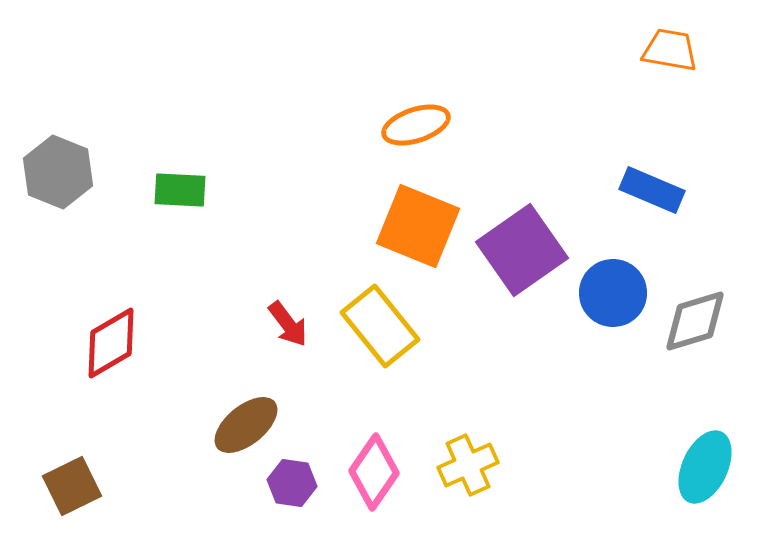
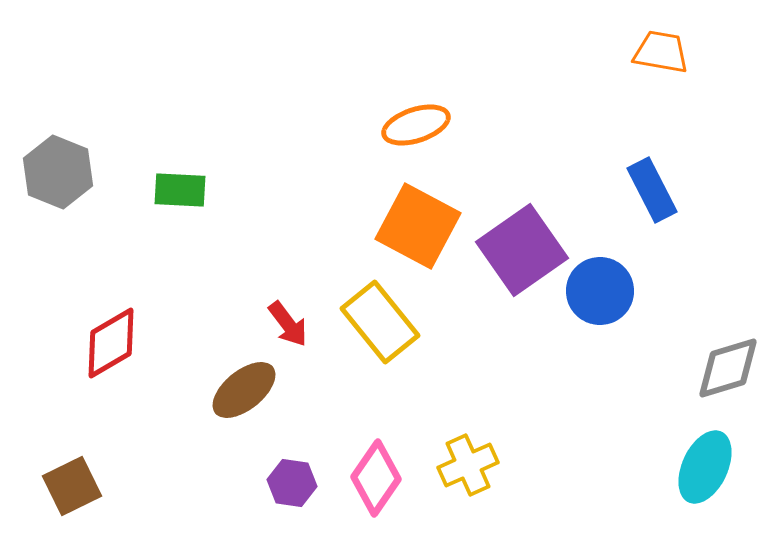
orange trapezoid: moved 9 px left, 2 px down
blue rectangle: rotated 40 degrees clockwise
orange square: rotated 6 degrees clockwise
blue circle: moved 13 px left, 2 px up
gray diamond: moved 33 px right, 47 px down
yellow rectangle: moved 4 px up
brown ellipse: moved 2 px left, 35 px up
pink diamond: moved 2 px right, 6 px down
